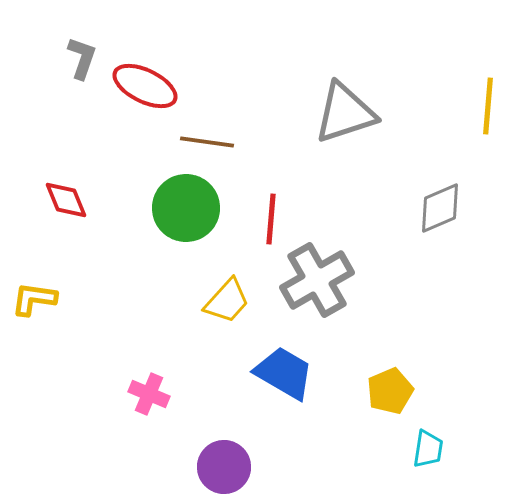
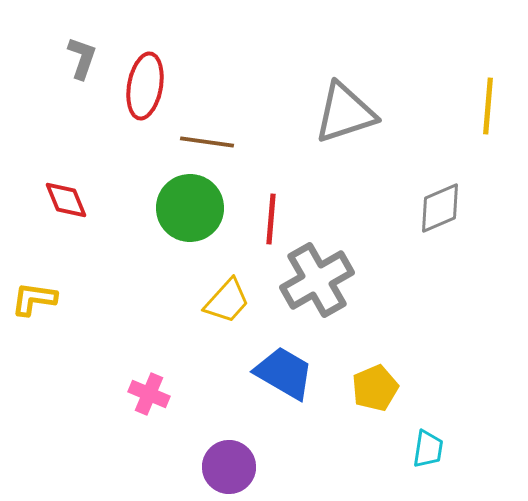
red ellipse: rotated 74 degrees clockwise
green circle: moved 4 px right
yellow pentagon: moved 15 px left, 3 px up
purple circle: moved 5 px right
